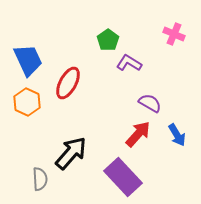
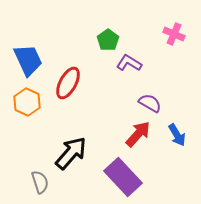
gray semicircle: moved 3 px down; rotated 15 degrees counterclockwise
